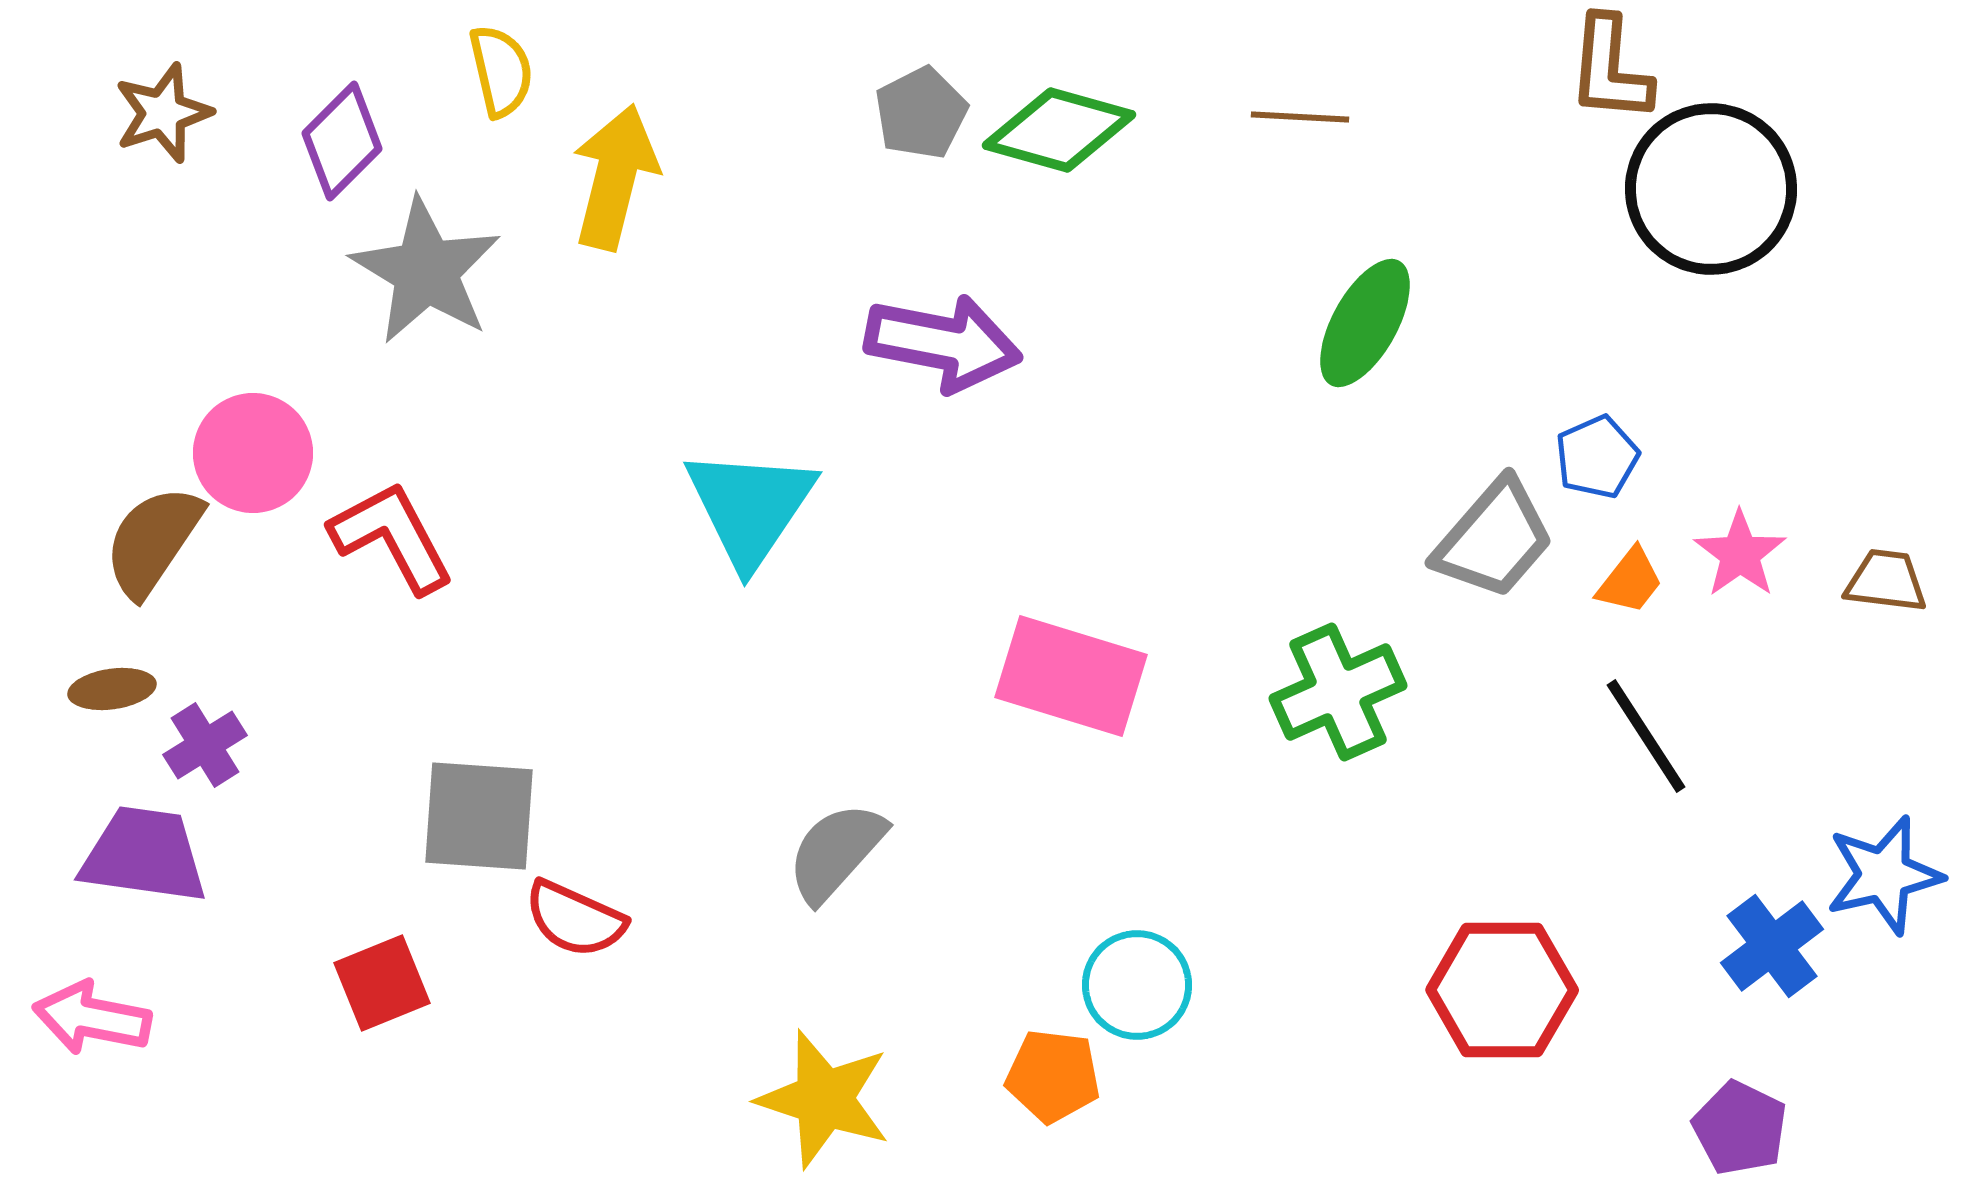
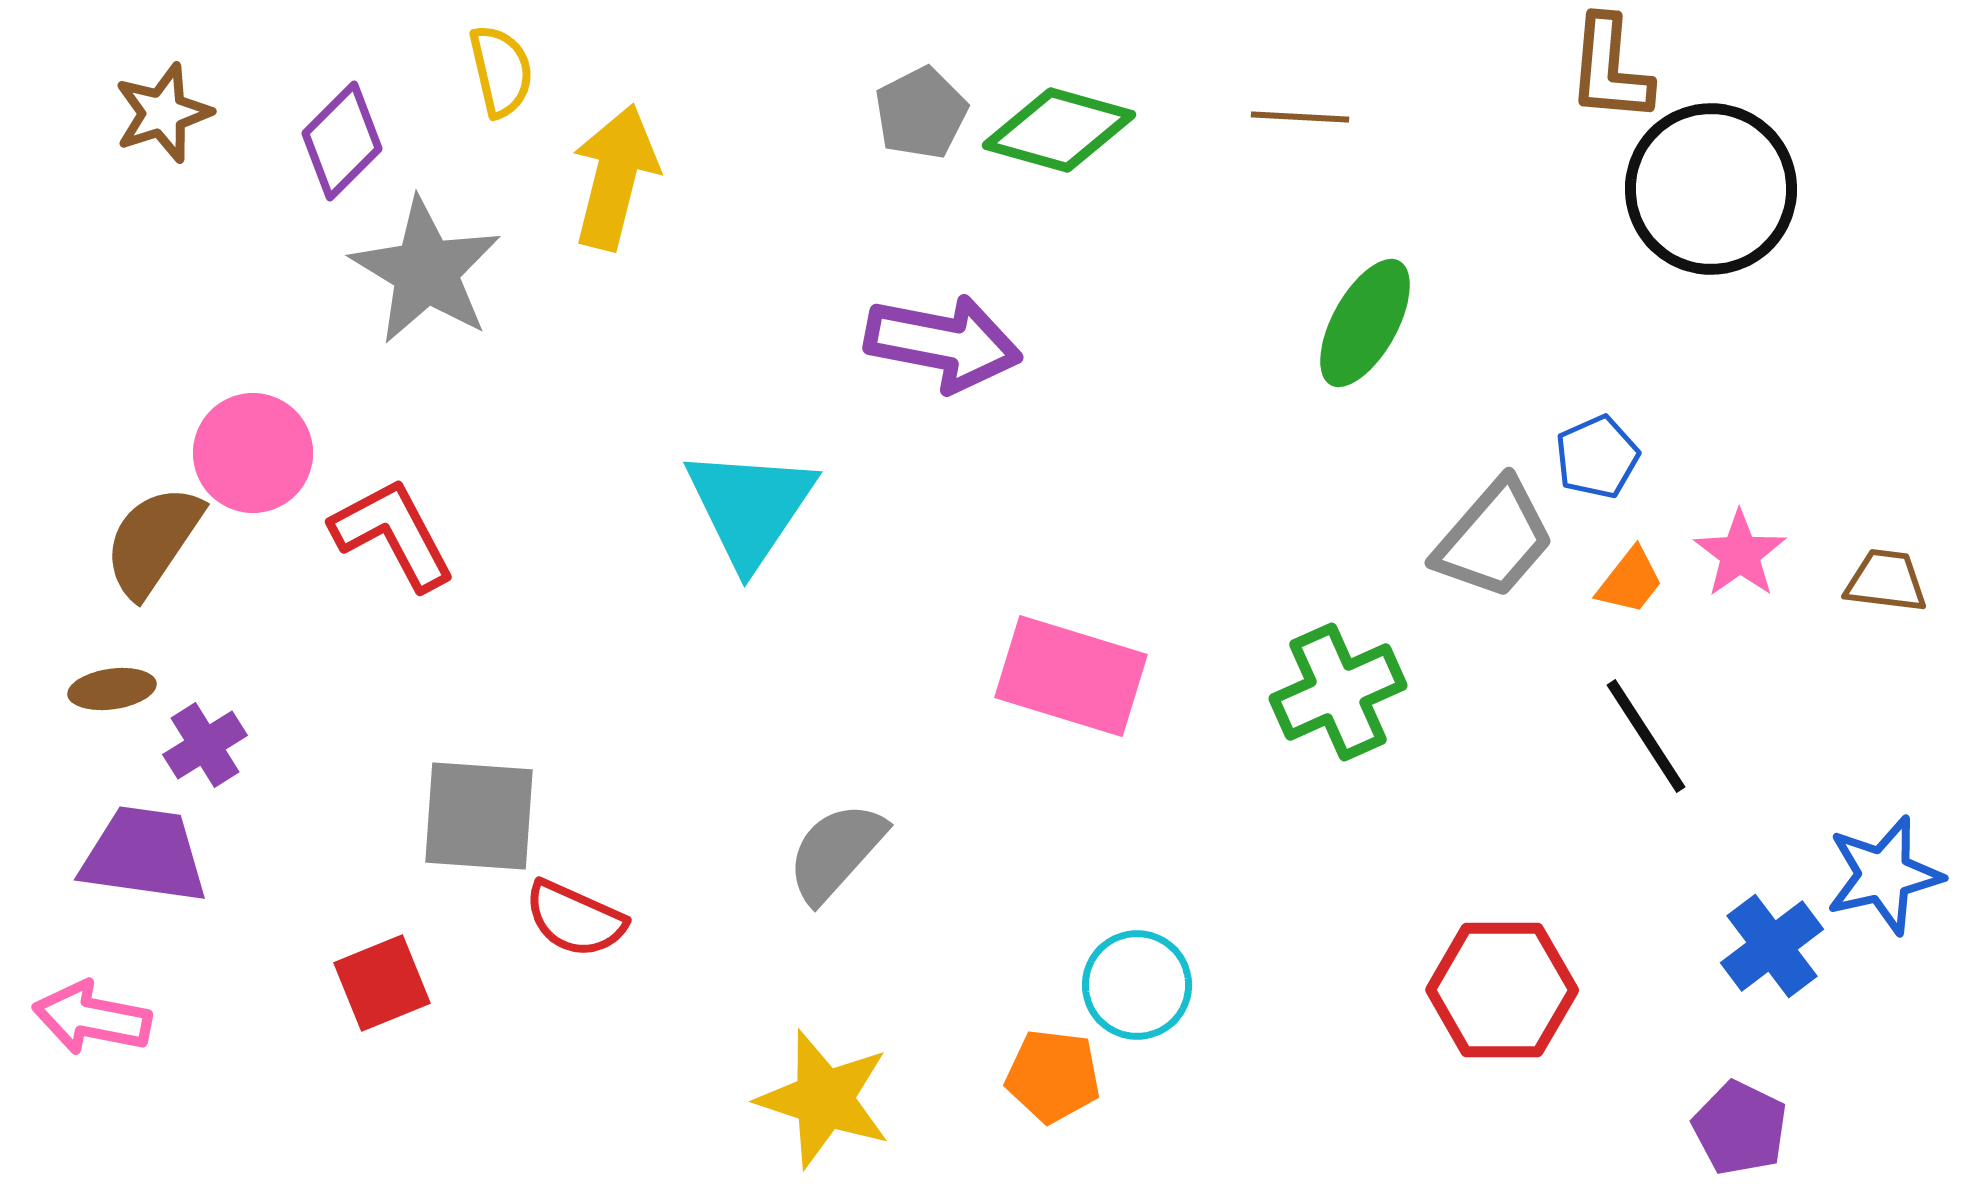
red L-shape: moved 1 px right, 3 px up
